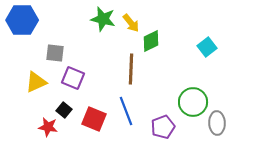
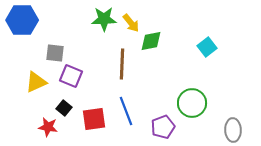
green star: moved 1 px right; rotated 15 degrees counterclockwise
green diamond: rotated 15 degrees clockwise
brown line: moved 9 px left, 5 px up
purple square: moved 2 px left, 2 px up
green circle: moved 1 px left, 1 px down
black square: moved 2 px up
red square: rotated 30 degrees counterclockwise
gray ellipse: moved 16 px right, 7 px down
